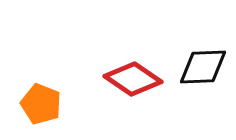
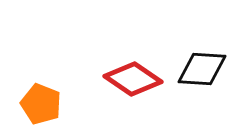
black diamond: moved 1 px left, 2 px down; rotated 6 degrees clockwise
